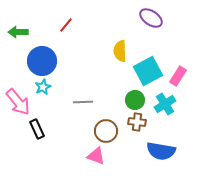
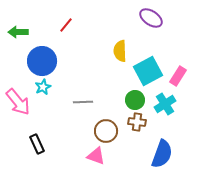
black rectangle: moved 15 px down
blue semicircle: moved 1 px right, 3 px down; rotated 80 degrees counterclockwise
